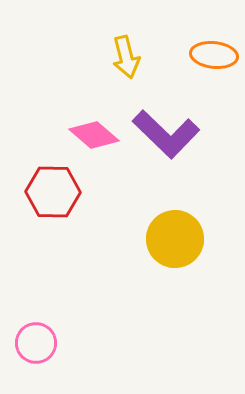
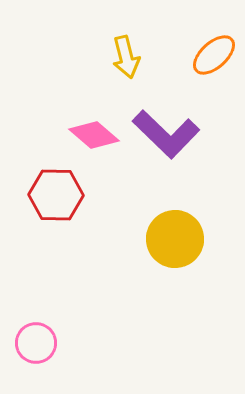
orange ellipse: rotated 48 degrees counterclockwise
red hexagon: moved 3 px right, 3 px down
